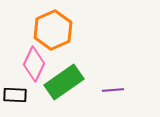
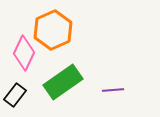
pink diamond: moved 10 px left, 11 px up
green rectangle: moved 1 px left
black rectangle: rotated 55 degrees counterclockwise
